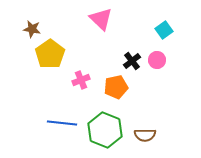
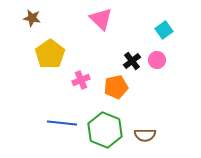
brown star: moved 11 px up
